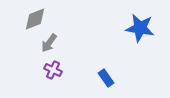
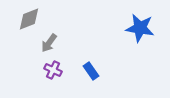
gray diamond: moved 6 px left
blue rectangle: moved 15 px left, 7 px up
